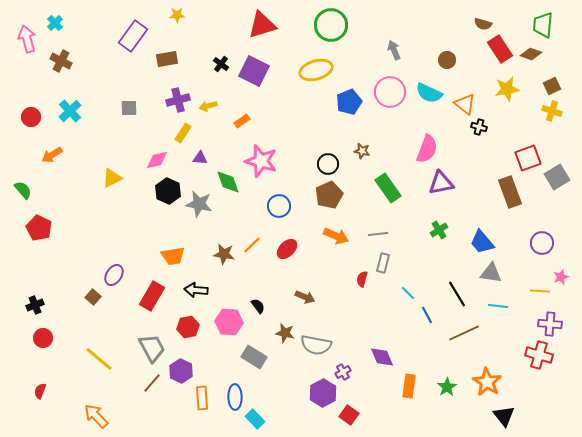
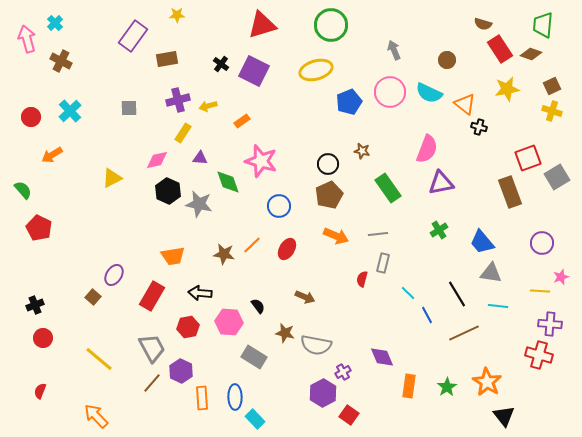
red ellipse at (287, 249): rotated 15 degrees counterclockwise
black arrow at (196, 290): moved 4 px right, 3 px down
